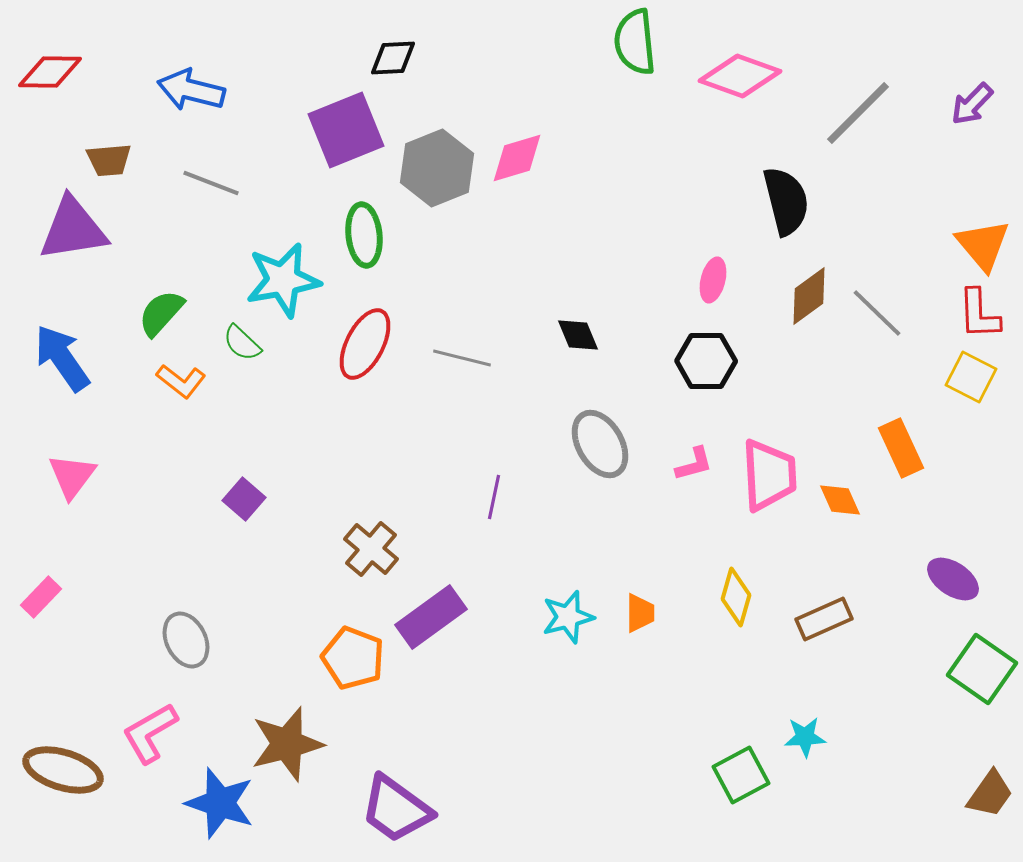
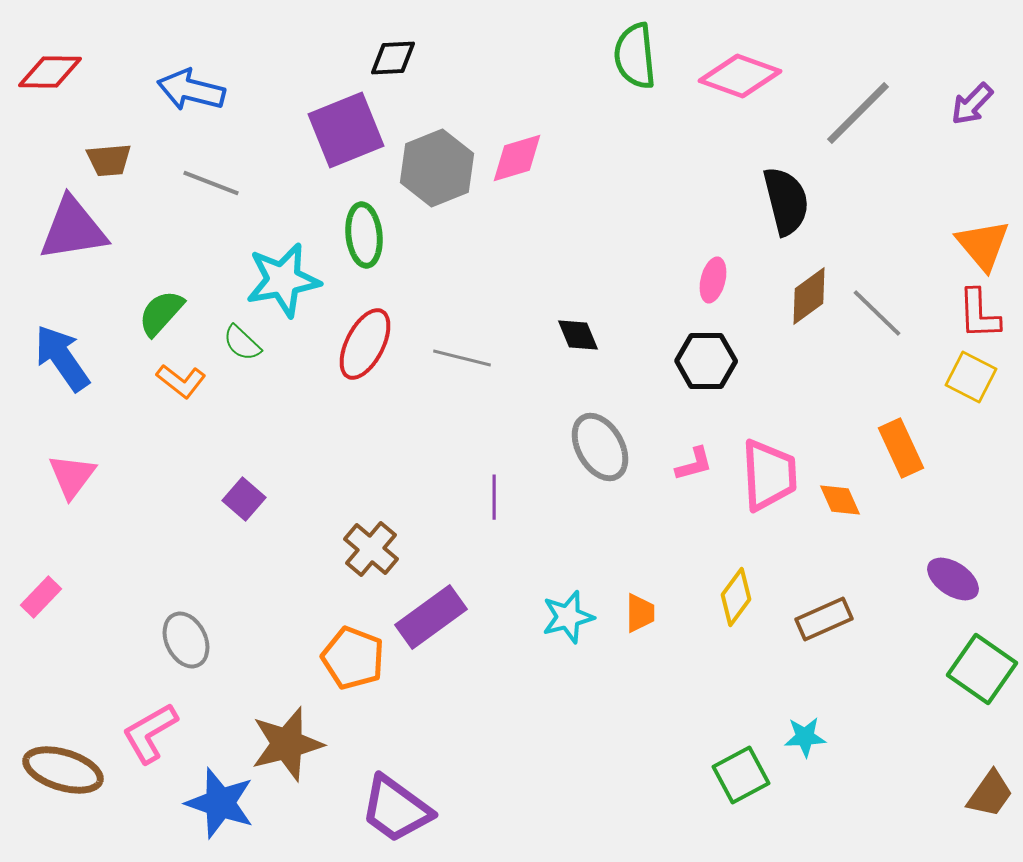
green semicircle at (635, 42): moved 14 px down
gray ellipse at (600, 444): moved 3 px down
purple line at (494, 497): rotated 12 degrees counterclockwise
yellow diamond at (736, 597): rotated 20 degrees clockwise
